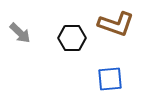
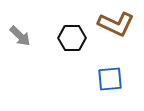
brown L-shape: rotated 6 degrees clockwise
gray arrow: moved 3 px down
